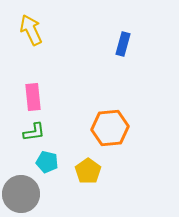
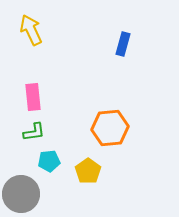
cyan pentagon: moved 2 px right, 1 px up; rotated 20 degrees counterclockwise
